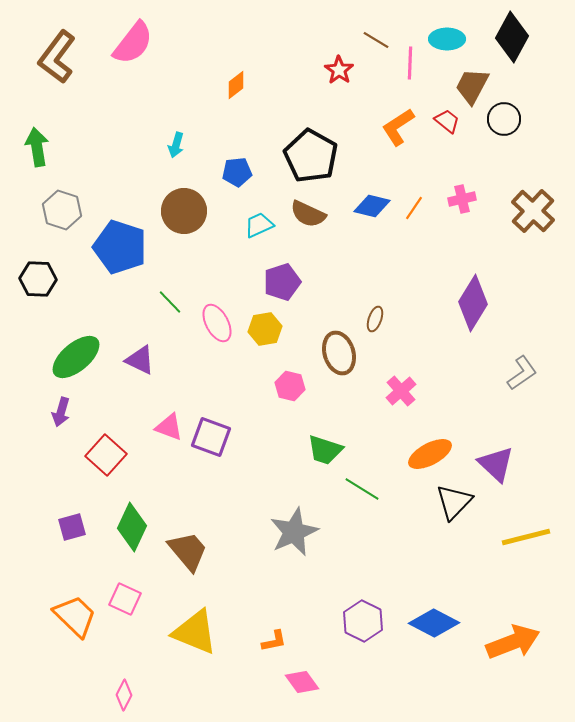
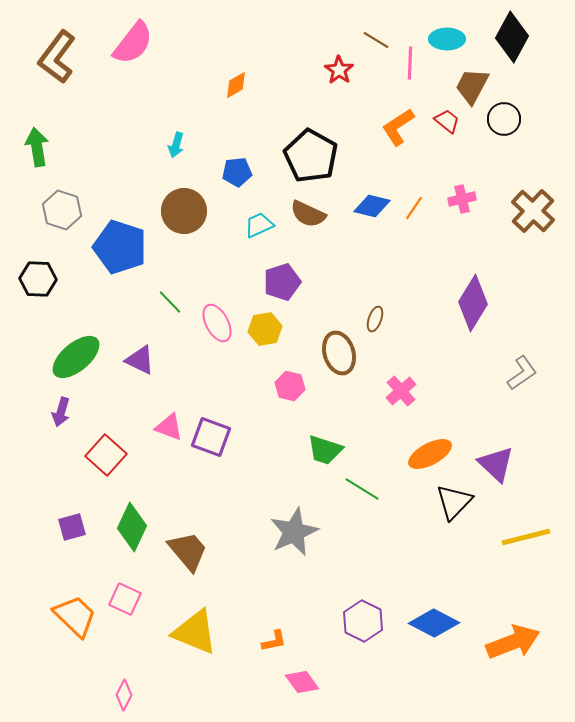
orange diamond at (236, 85): rotated 8 degrees clockwise
